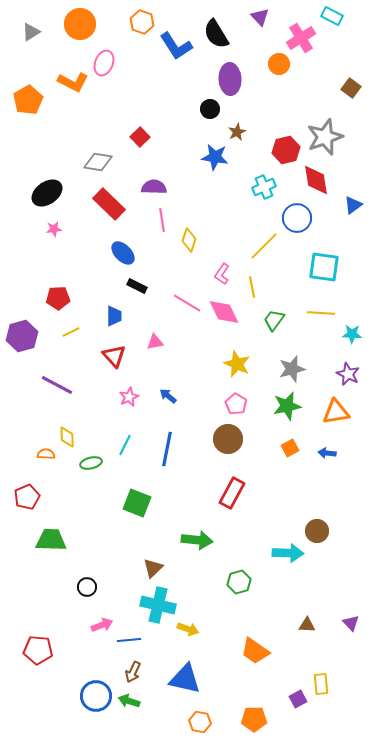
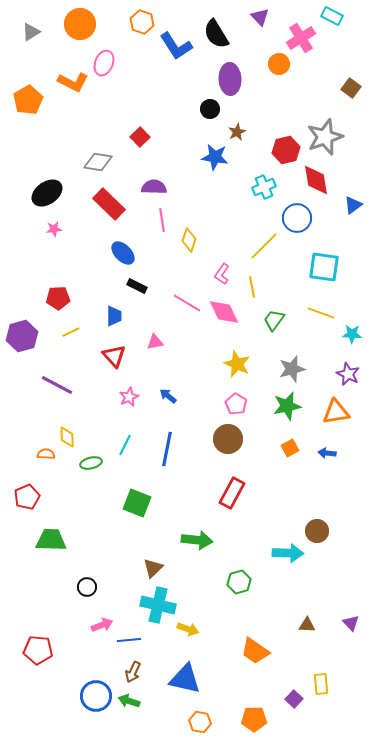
yellow line at (321, 313): rotated 16 degrees clockwise
purple square at (298, 699): moved 4 px left; rotated 18 degrees counterclockwise
